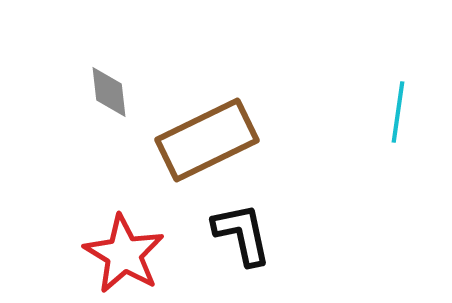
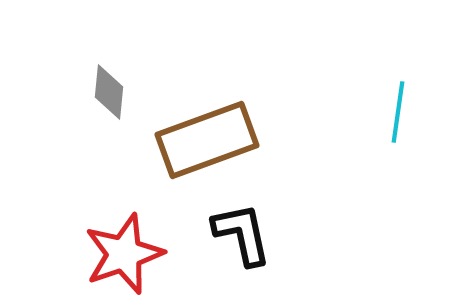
gray diamond: rotated 12 degrees clockwise
brown rectangle: rotated 6 degrees clockwise
red star: rotated 22 degrees clockwise
